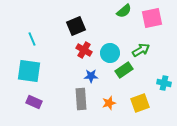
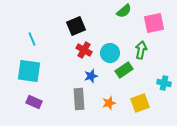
pink square: moved 2 px right, 5 px down
green arrow: rotated 48 degrees counterclockwise
blue star: rotated 16 degrees counterclockwise
gray rectangle: moved 2 px left
